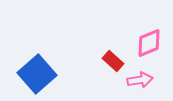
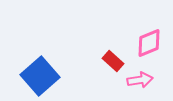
blue square: moved 3 px right, 2 px down
